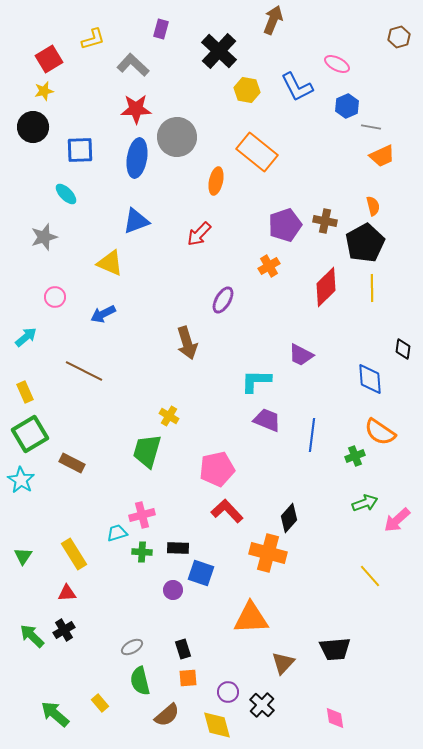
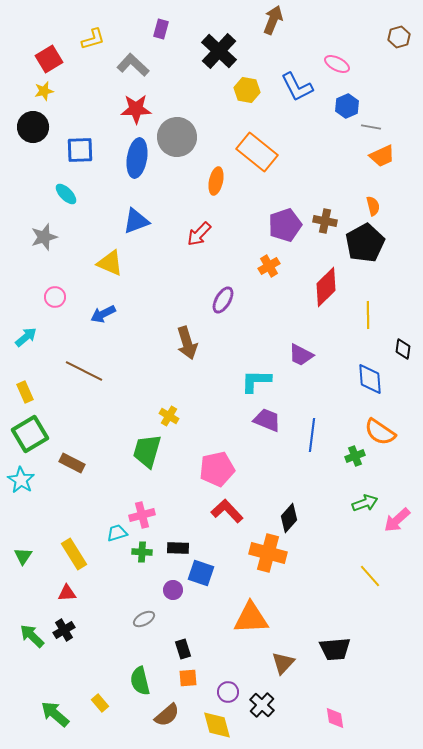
yellow line at (372, 288): moved 4 px left, 27 px down
gray ellipse at (132, 647): moved 12 px right, 28 px up
